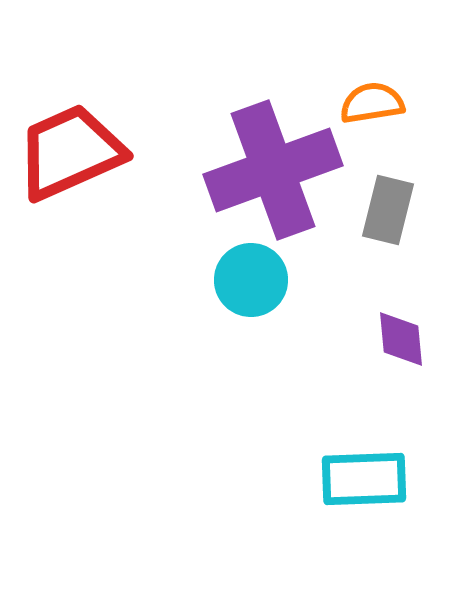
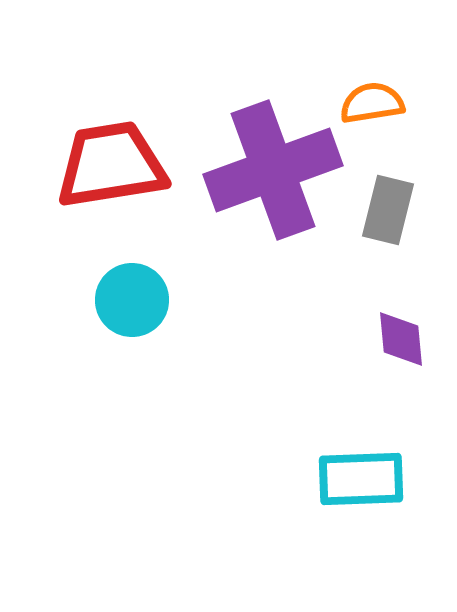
red trapezoid: moved 41 px right, 13 px down; rotated 15 degrees clockwise
cyan circle: moved 119 px left, 20 px down
cyan rectangle: moved 3 px left
